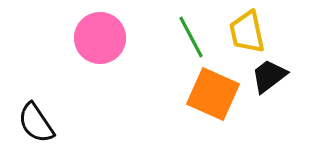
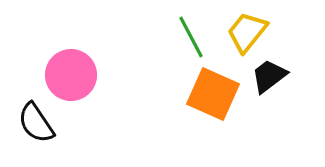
yellow trapezoid: rotated 51 degrees clockwise
pink circle: moved 29 px left, 37 px down
